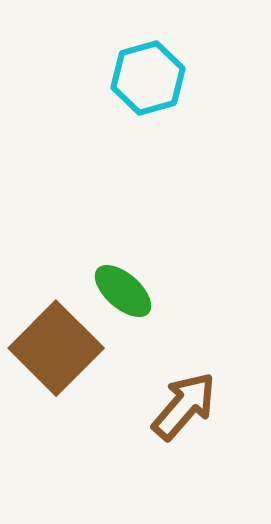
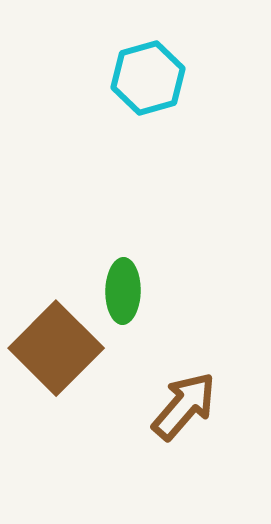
green ellipse: rotated 50 degrees clockwise
